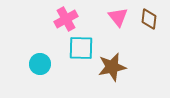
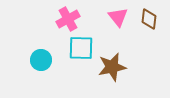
pink cross: moved 2 px right
cyan circle: moved 1 px right, 4 px up
